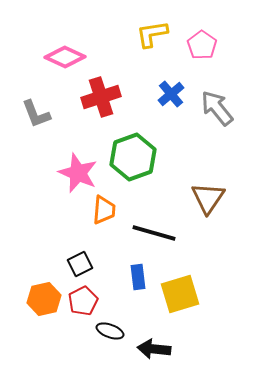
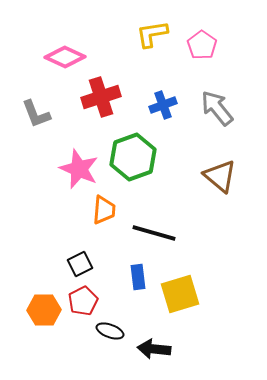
blue cross: moved 8 px left, 11 px down; rotated 20 degrees clockwise
pink star: moved 1 px right, 4 px up
brown triangle: moved 12 px right, 22 px up; rotated 24 degrees counterclockwise
orange hexagon: moved 11 px down; rotated 12 degrees clockwise
